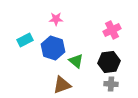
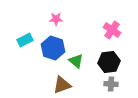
pink cross: rotated 30 degrees counterclockwise
